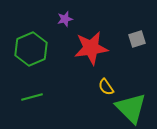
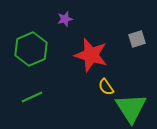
red star: moved 7 px down; rotated 24 degrees clockwise
green line: rotated 10 degrees counterclockwise
green triangle: rotated 12 degrees clockwise
